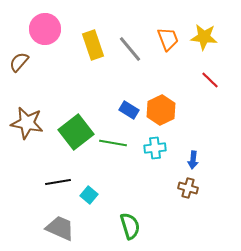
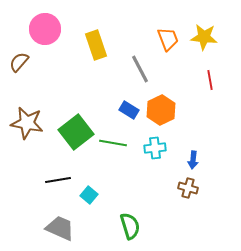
yellow rectangle: moved 3 px right
gray line: moved 10 px right, 20 px down; rotated 12 degrees clockwise
red line: rotated 36 degrees clockwise
black line: moved 2 px up
